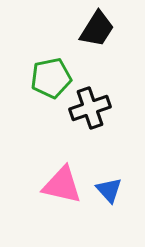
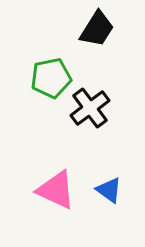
black cross: rotated 18 degrees counterclockwise
pink triangle: moved 6 px left, 5 px down; rotated 12 degrees clockwise
blue triangle: rotated 12 degrees counterclockwise
